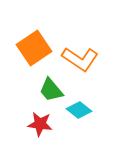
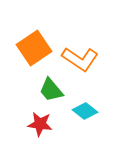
cyan diamond: moved 6 px right, 1 px down
